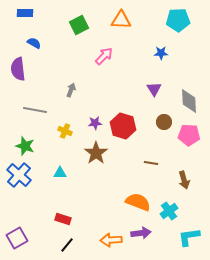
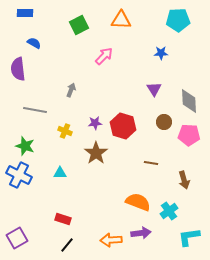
blue cross: rotated 15 degrees counterclockwise
